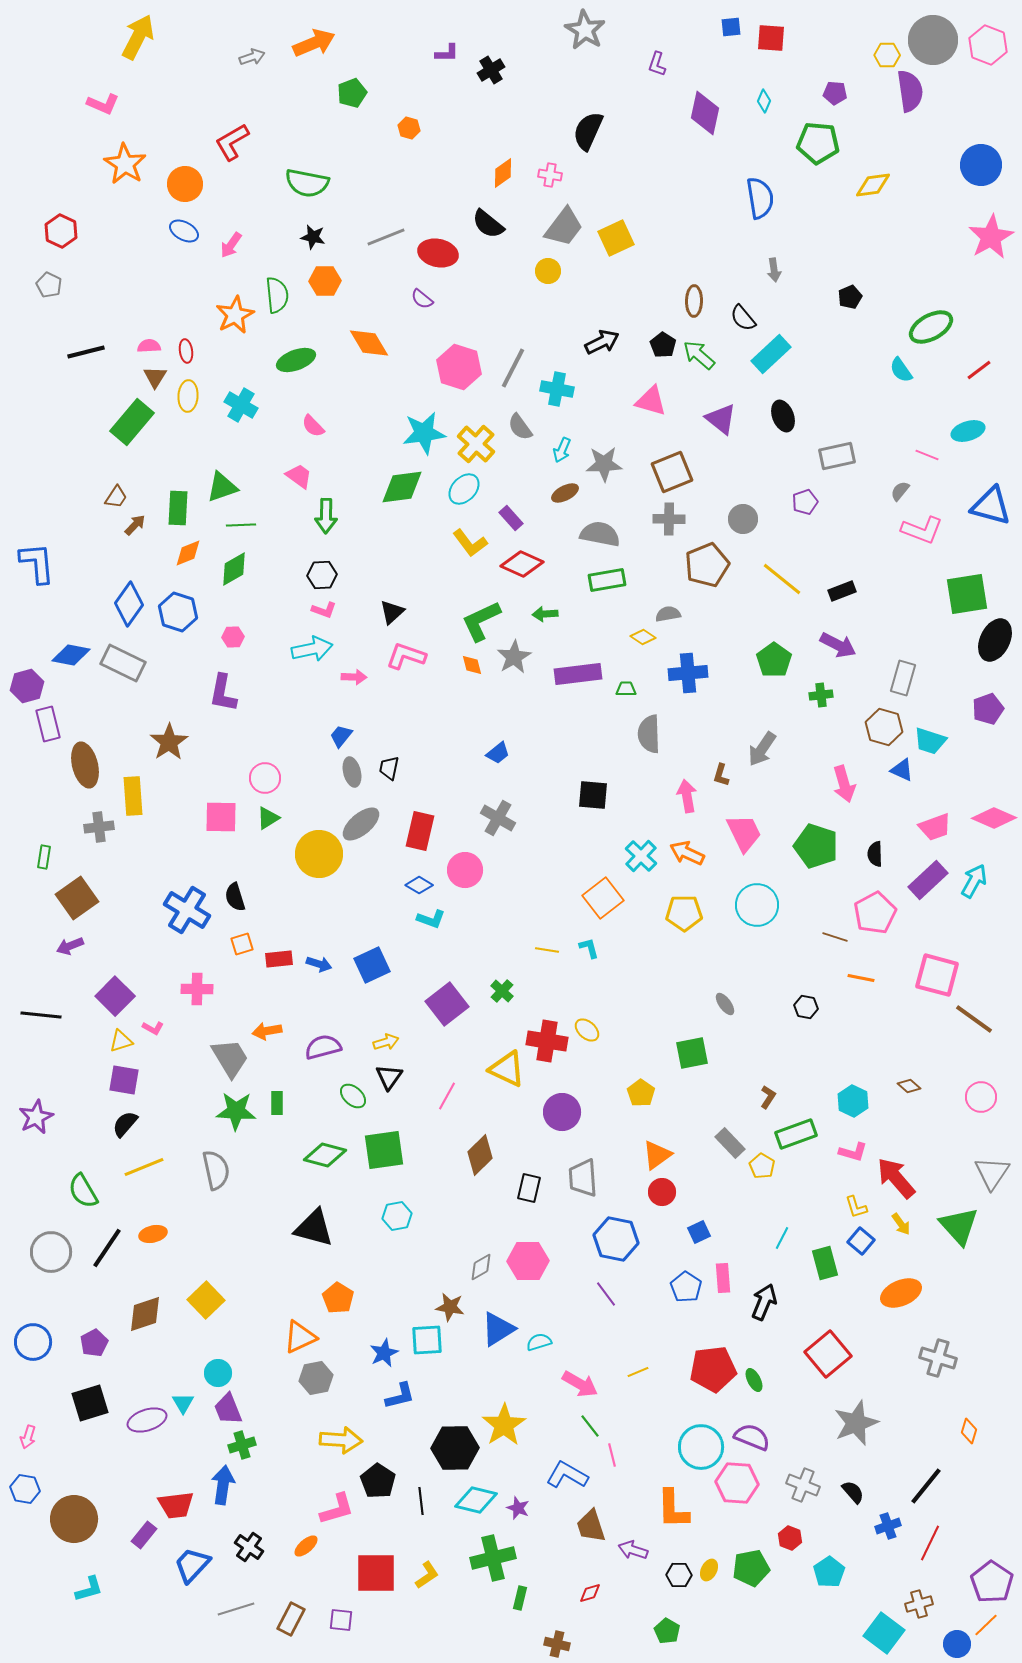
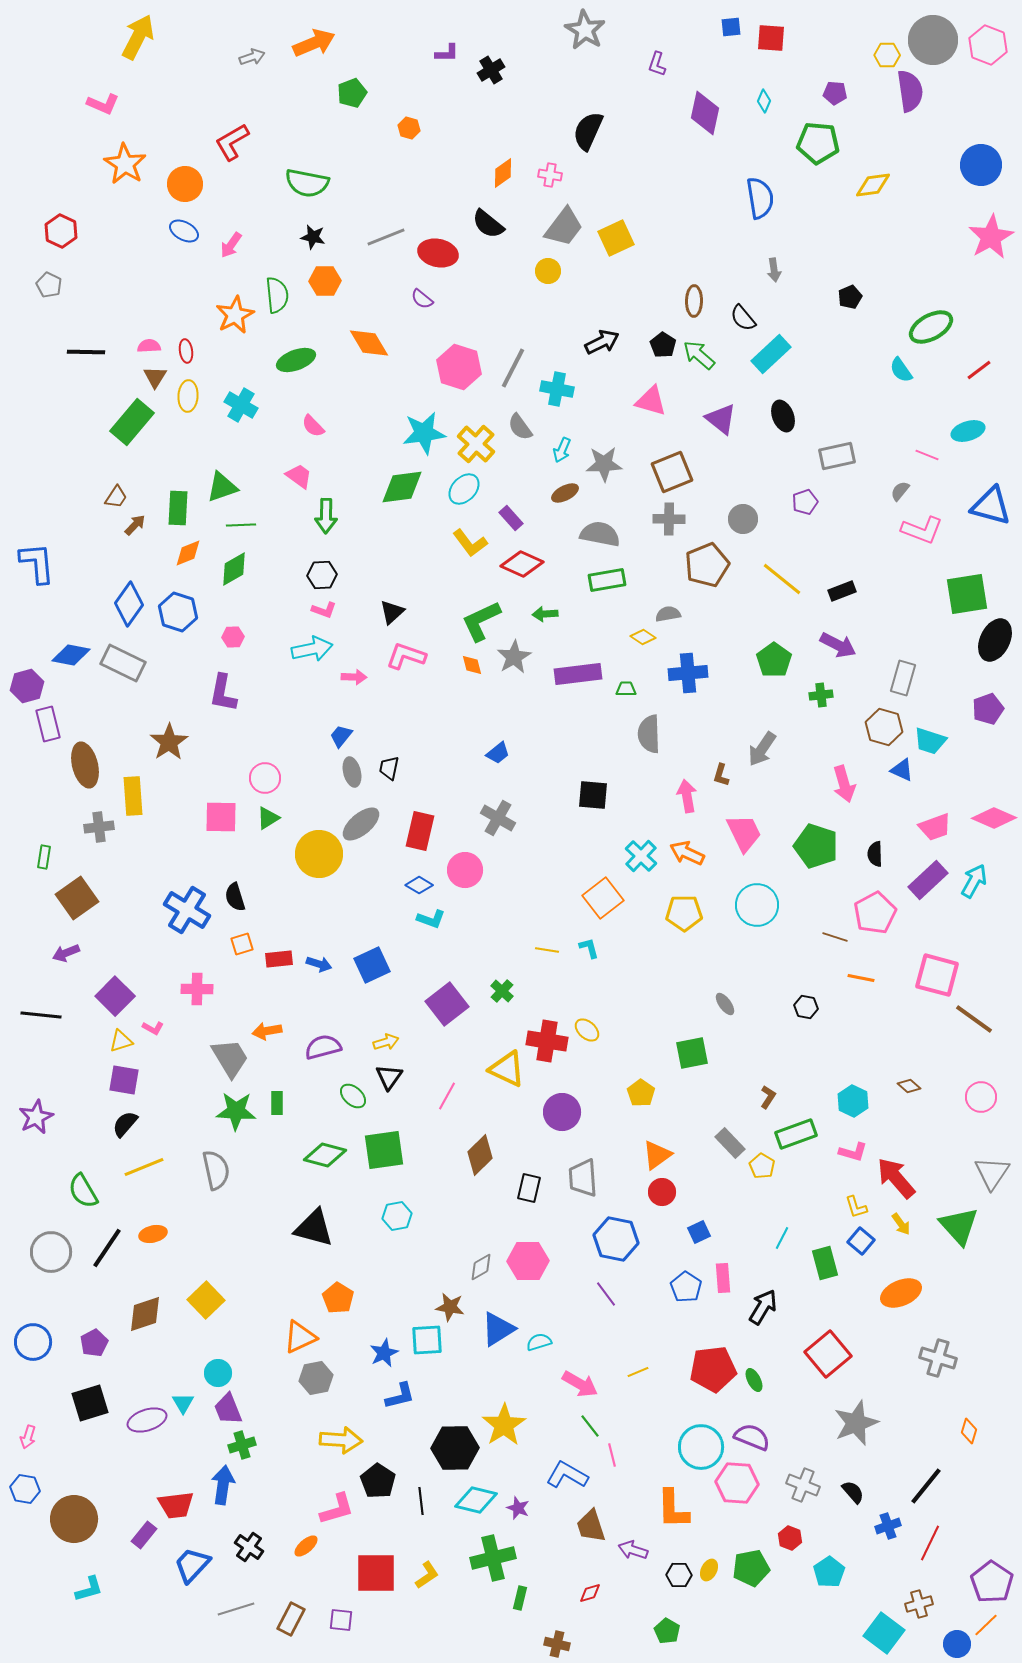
black line at (86, 352): rotated 15 degrees clockwise
purple arrow at (70, 946): moved 4 px left, 7 px down
black arrow at (764, 1302): moved 1 px left, 5 px down; rotated 9 degrees clockwise
